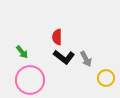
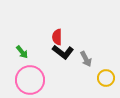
black L-shape: moved 1 px left, 5 px up
